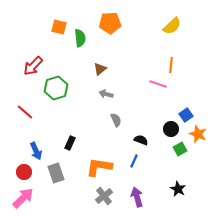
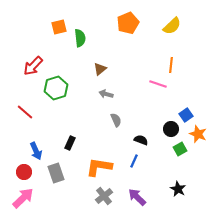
orange pentagon: moved 18 px right; rotated 20 degrees counterclockwise
orange square: rotated 28 degrees counterclockwise
purple arrow: rotated 30 degrees counterclockwise
